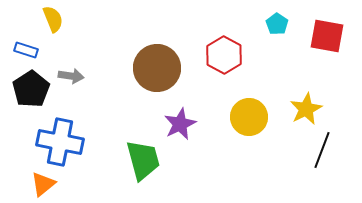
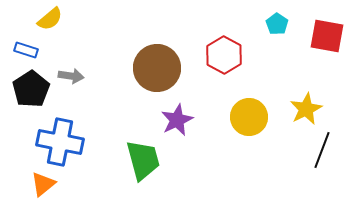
yellow semicircle: moved 3 px left; rotated 72 degrees clockwise
purple star: moved 3 px left, 4 px up
